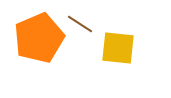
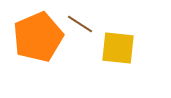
orange pentagon: moved 1 px left, 1 px up
